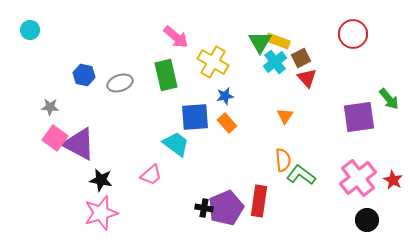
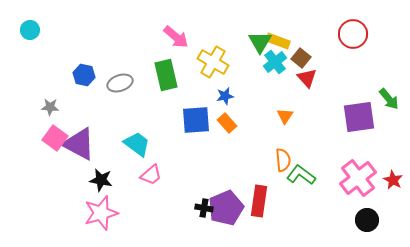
brown square: rotated 24 degrees counterclockwise
blue square: moved 1 px right, 3 px down
cyan trapezoid: moved 39 px left
